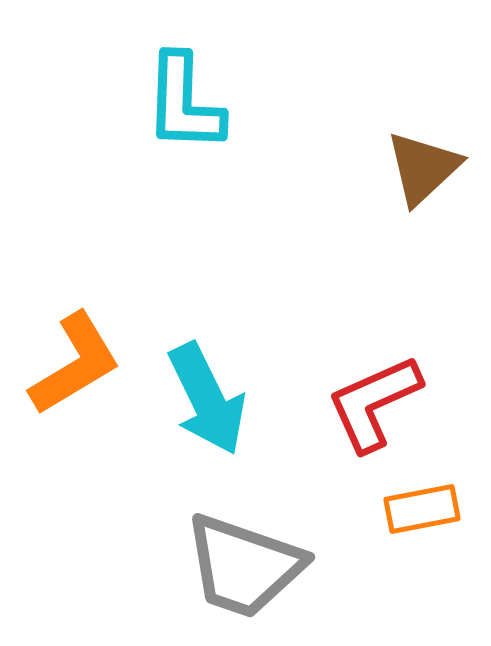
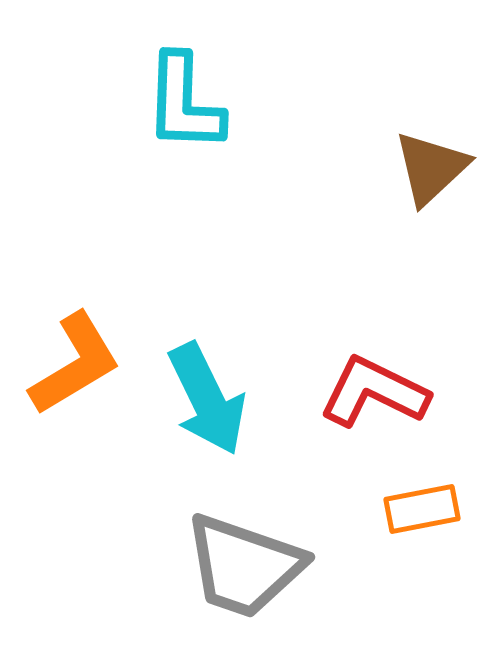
brown triangle: moved 8 px right
red L-shape: moved 11 px up; rotated 50 degrees clockwise
